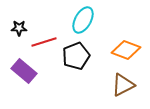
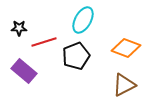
orange diamond: moved 2 px up
brown triangle: moved 1 px right
